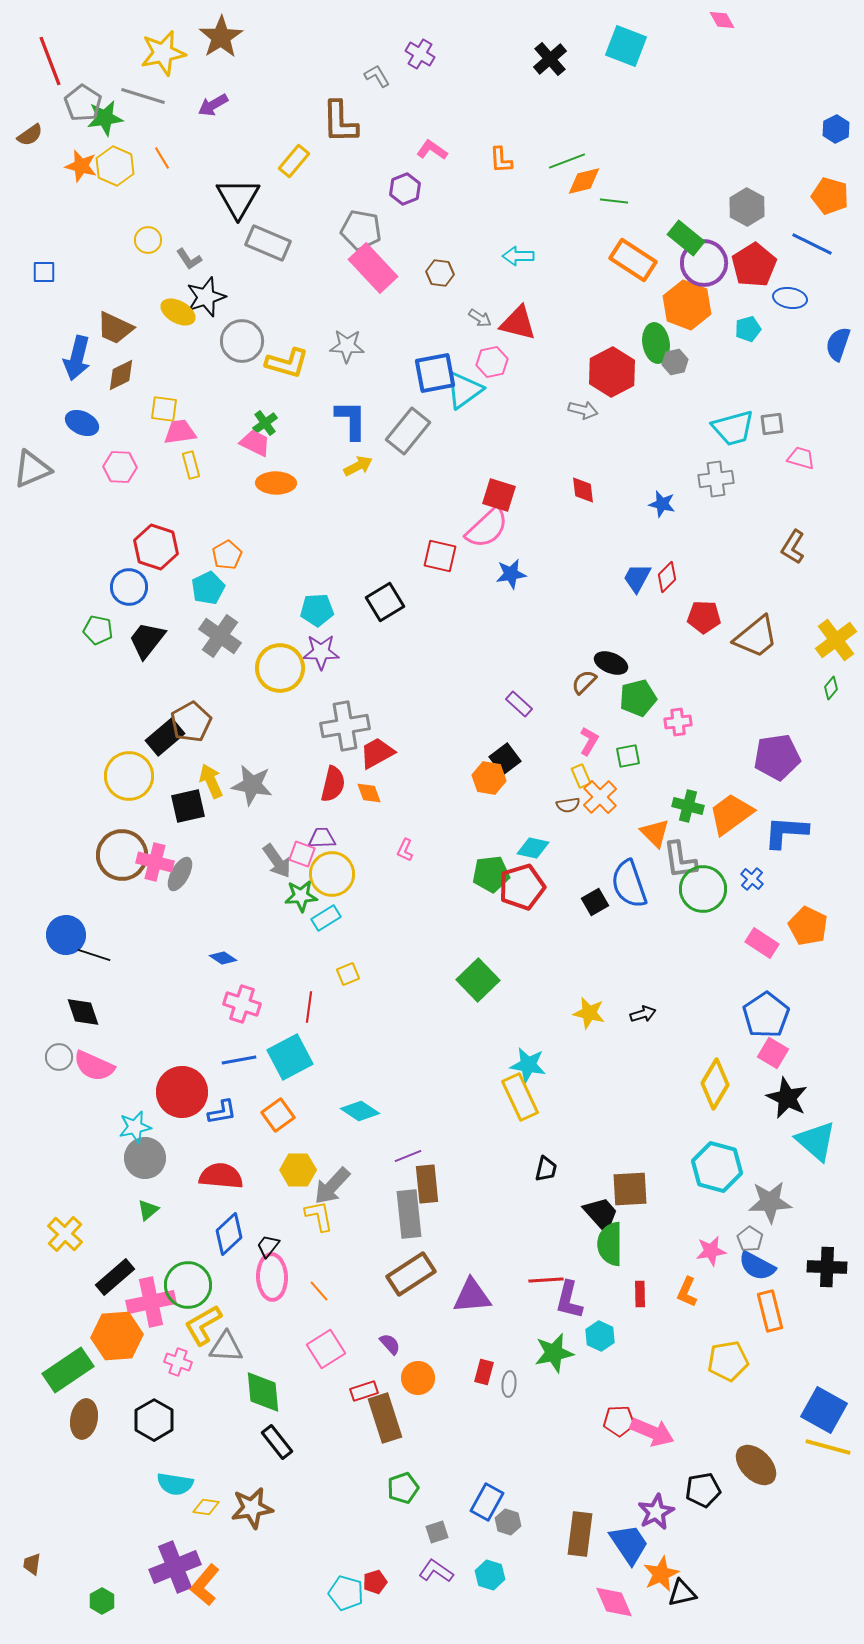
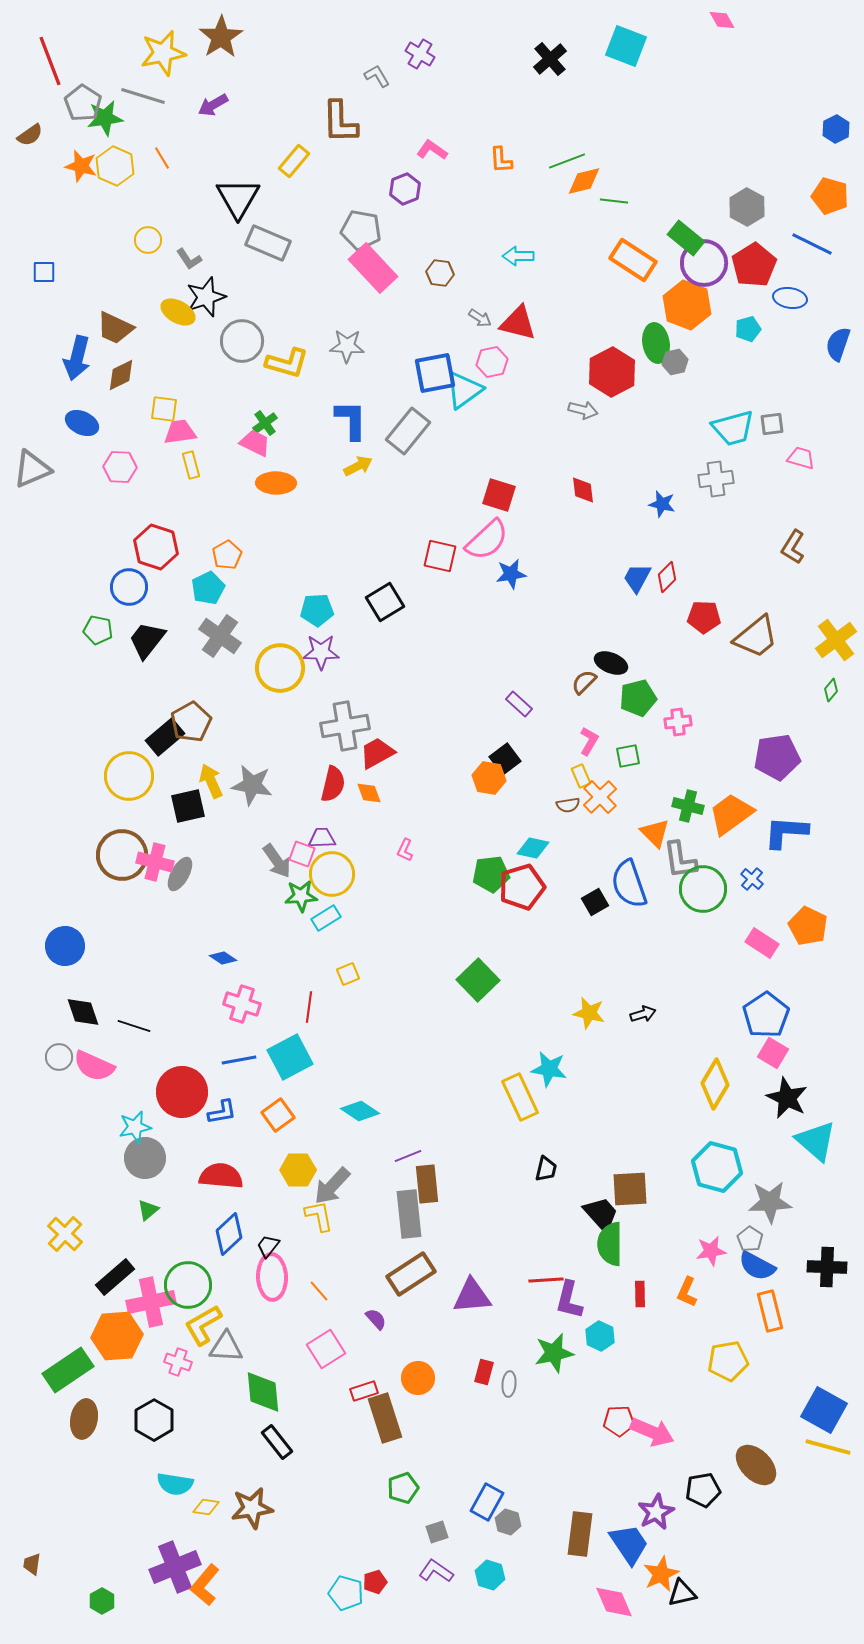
pink semicircle at (487, 528): moved 12 px down
green diamond at (831, 688): moved 2 px down
blue circle at (66, 935): moved 1 px left, 11 px down
black line at (94, 955): moved 40 px right, 71 px down
cyan star at (528, 1065): moved 21 px right, 4 px down
purple semicircle at (390, 1344): moved 14 px left, 25 px up
